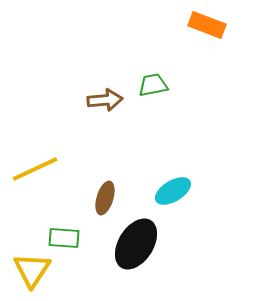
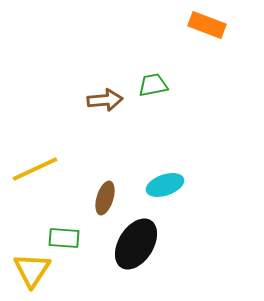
cyan ellipse: moved 8 px left, 6 px up; rotated 12 degrees clockwise
